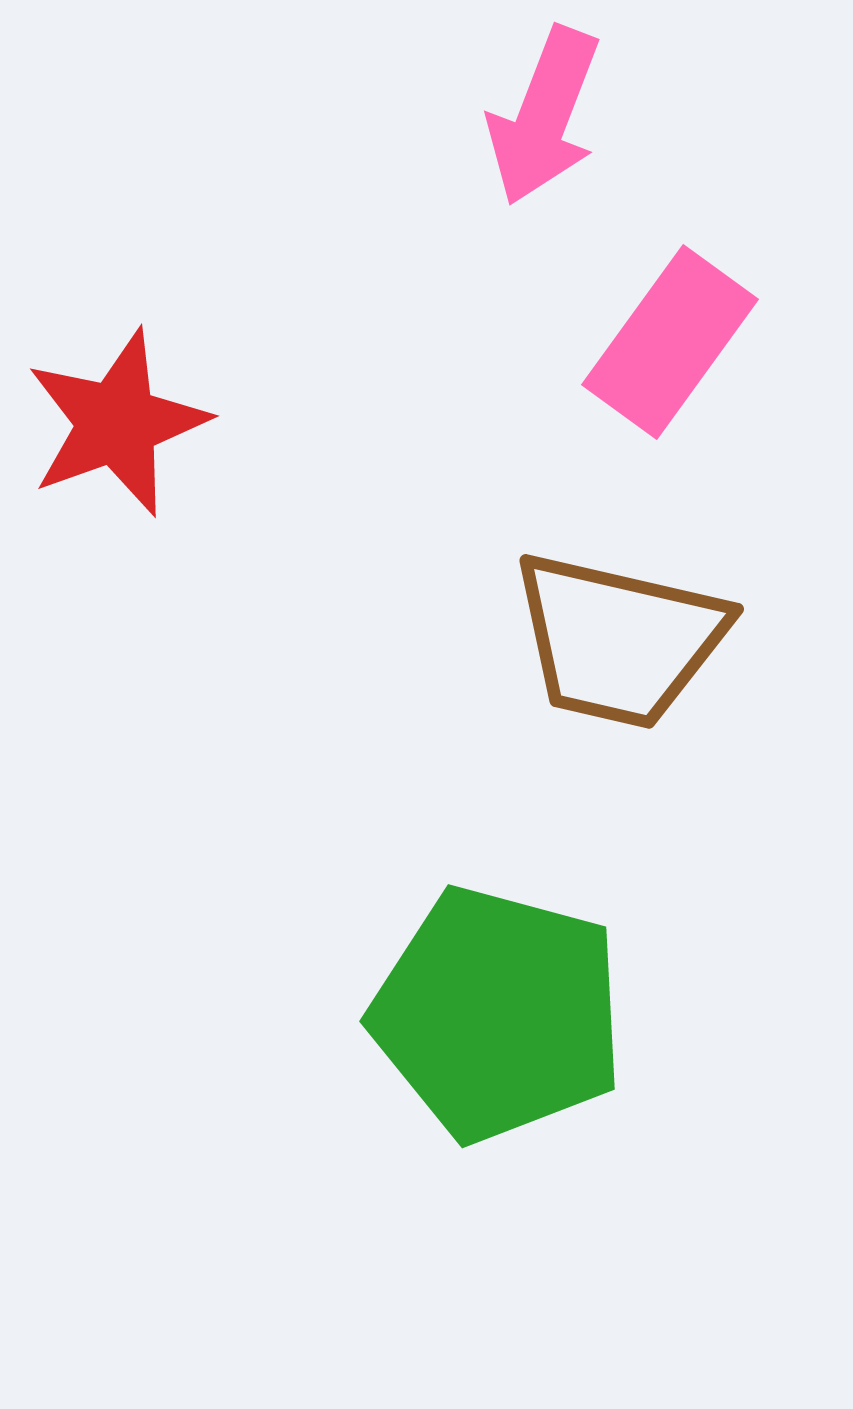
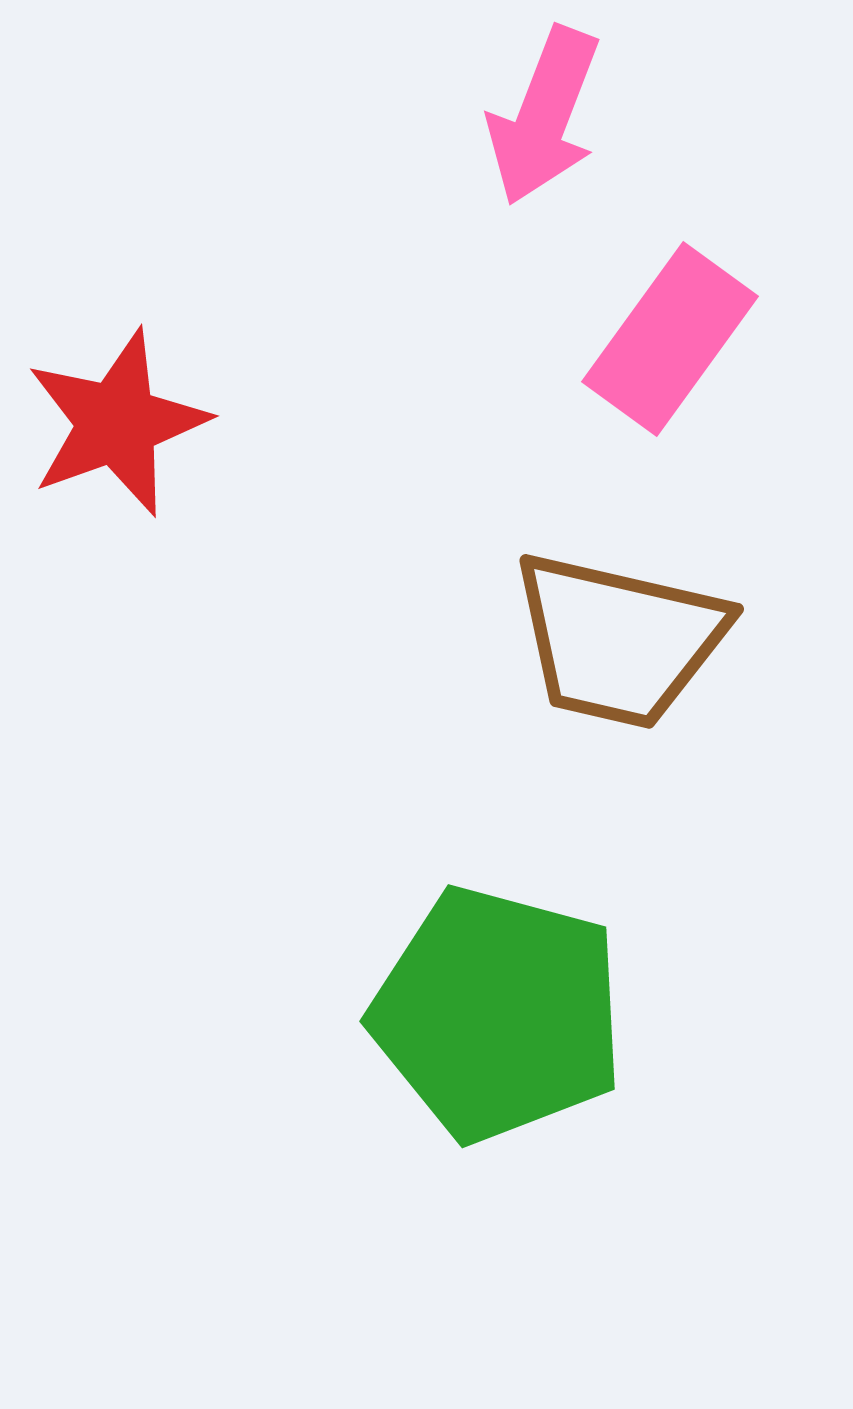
pink rectangle: moved 3 px up
